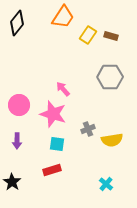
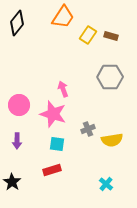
pink arrow: rotated 21 degrees clockwise
